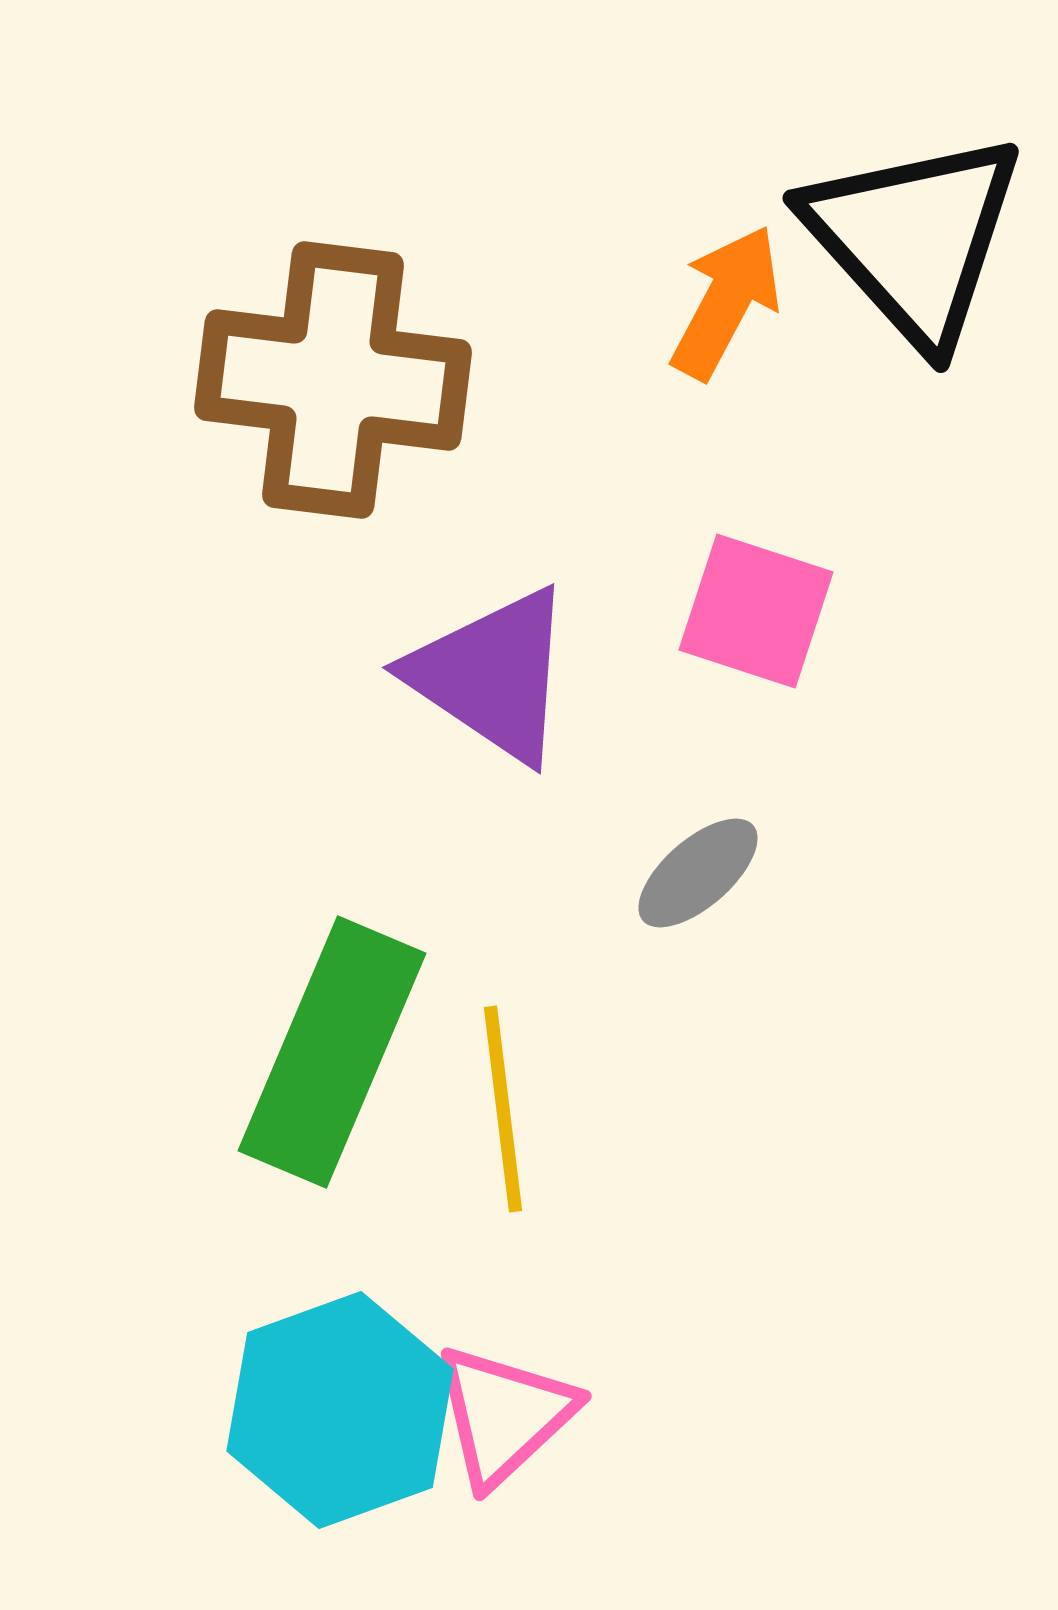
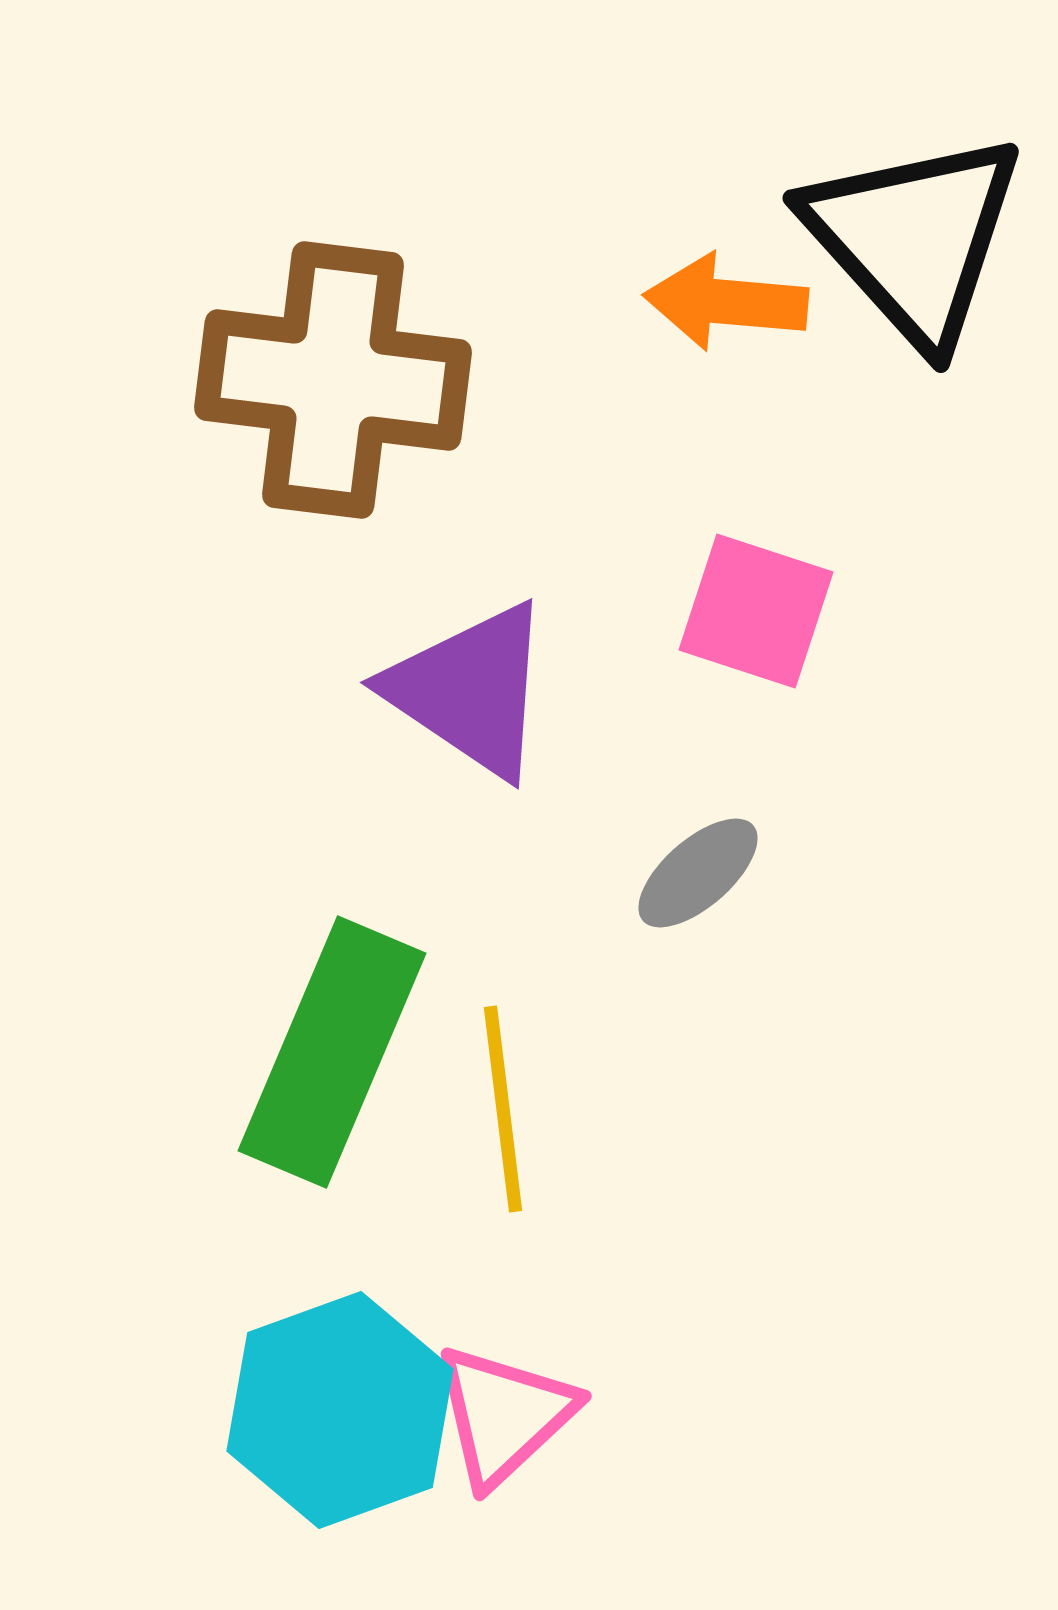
orange arrow: rotated 113 degrees counterclockwise
purple triangle: moved 22 px left, 15 px down
